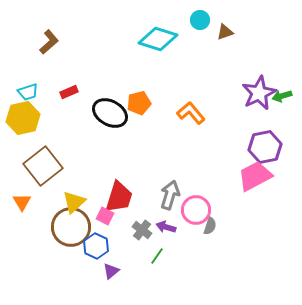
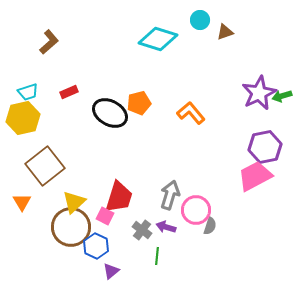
brown square: moved 2 px right
green line: rotated 30 degrees counterclockwise
